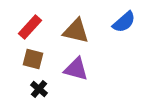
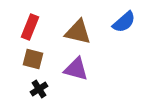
red rectangle: rotated 20 degrees counterclockwise
brown triangle: moved 2 px right, 1 px down
black cross: rotated 18 degrees clockwise
